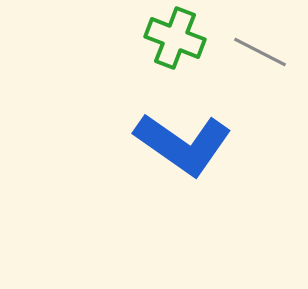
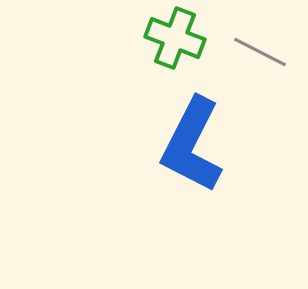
blue L-shape: moved 9 px right, 1 px down; rotated 82 degrees clockwise
